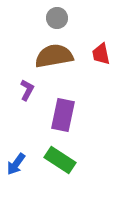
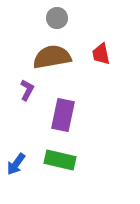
brown semicircle: moved 2 px left, 1 px down
green rectangle: rotated 20 degrees counterclockwise
